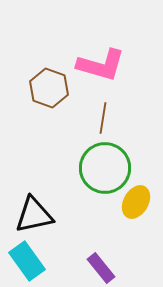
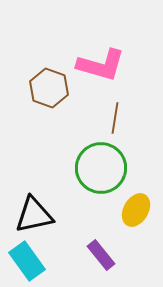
brown line: moved 12 px right
green circle: moved 4 px left
yellow ellipse: moved 8 px down
purple rectangle: moved 13 px up
